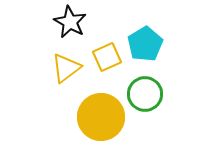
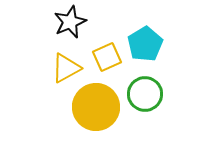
black star: rotated 20 degrees clockwise
yellow triangle: rotated 8 degrees clockwise
yellow circle: moved 5 px left, 10 px up
